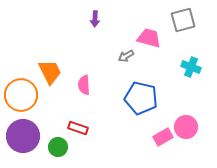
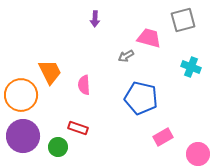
pink circle: moved 12 px right, 27 px down
